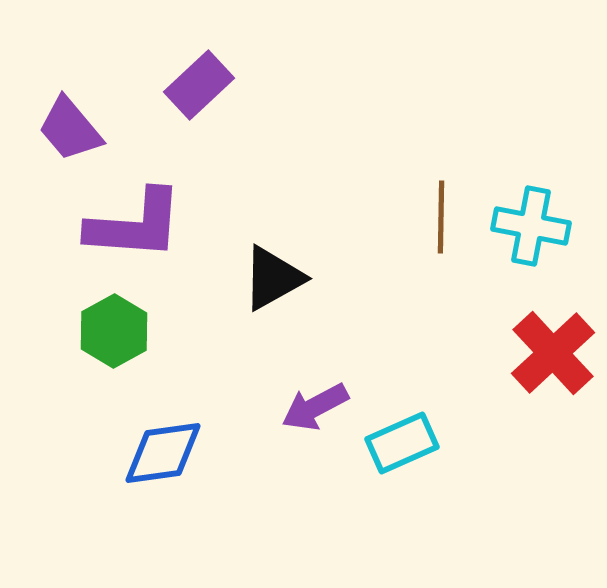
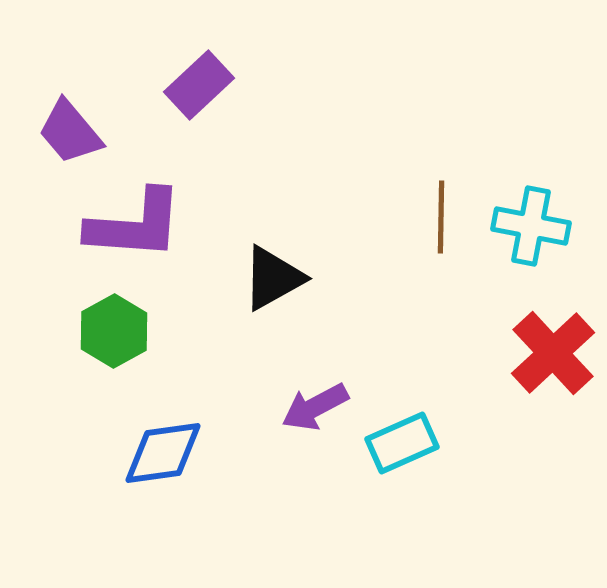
purple trapezoid: moved 3 px down
